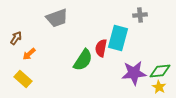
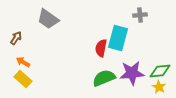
gray trapezoid: moved 9 px left, 1 px down; rotated 55 degrees clockwise
orange arrow: moved 6 px left, 8 px down; rotated 72 degrees clockwise
green semicircle: moved 21 px right, 18 px down; rotated 145 degrees counterclockwise
purple star: moved 2 px left
